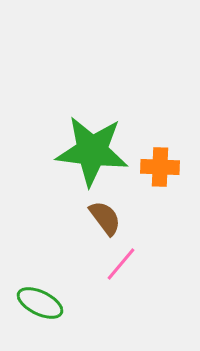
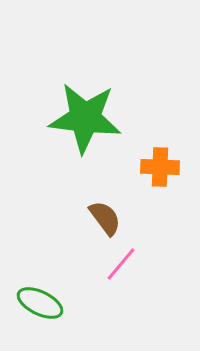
green star: moved 7 px left, 33 px up
